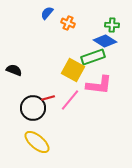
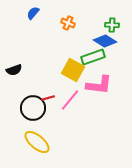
blue semicircle: moved 14 px left
black semicircle: rotated 140 degrees clockwise
